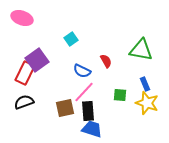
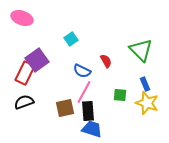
green triangle: rotated 35 degrees clockwise
pink line: rotated 15 degrees counterclockwise
